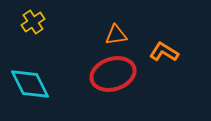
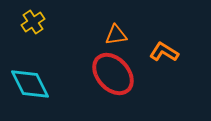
red ellipse: rotated 66 degrees clockwise
